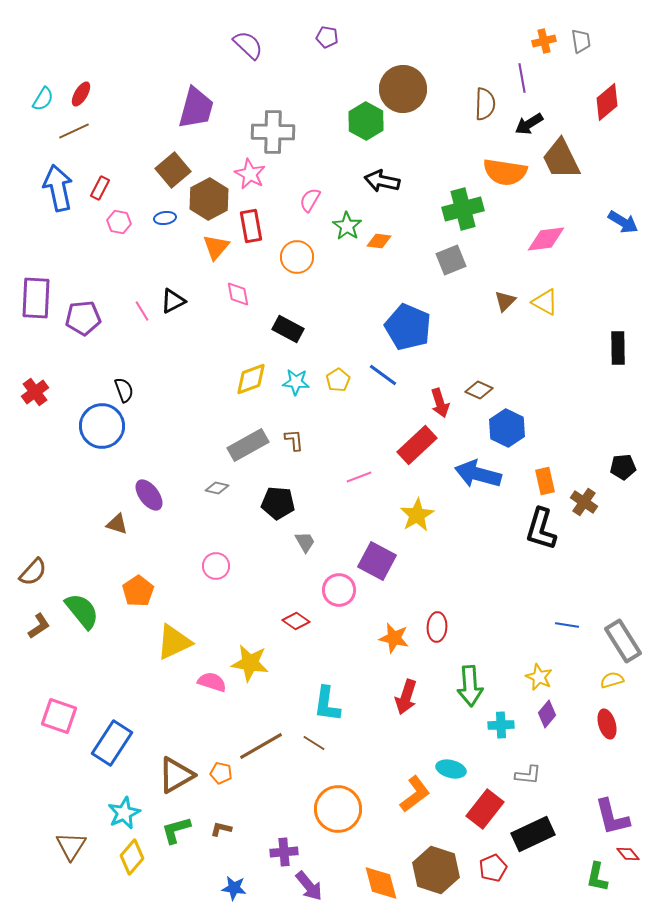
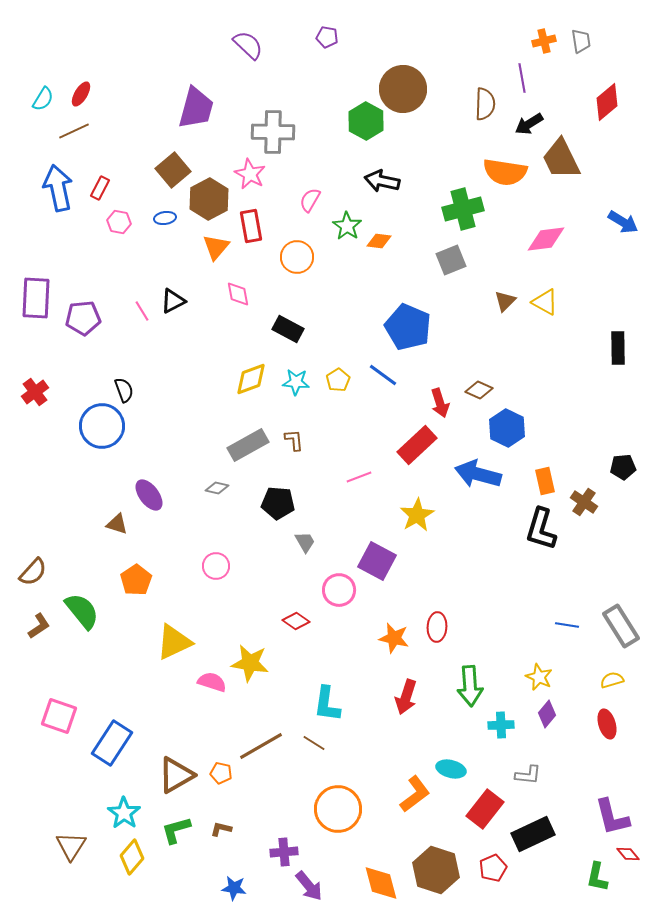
orange pentagon at (138, 591): moved 2 px left, 11 px up
gray rectangle at (623, 641): moved 2 px left, 15 px up
cyan star at (124, 813): rotated 12 degrees counterclockwise
